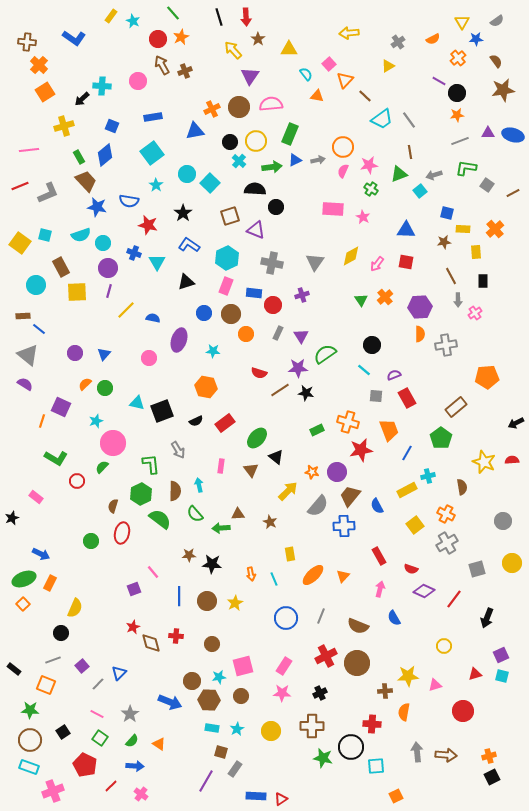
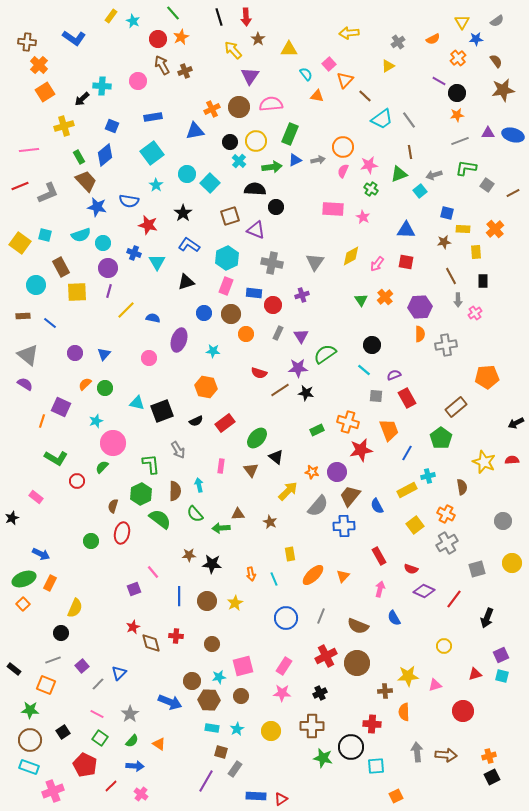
blue line at (39, 329): moved 11 px right, 6 px up
orange semicircle at (404, 712): rotated 12 degrees counterclockwise
